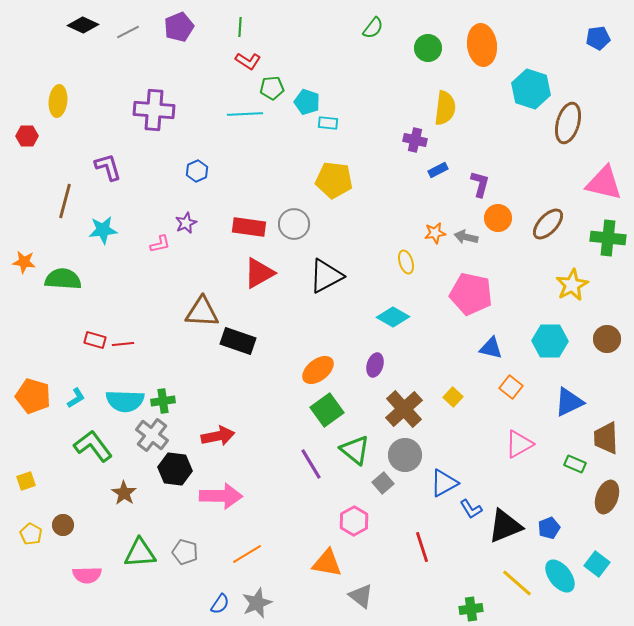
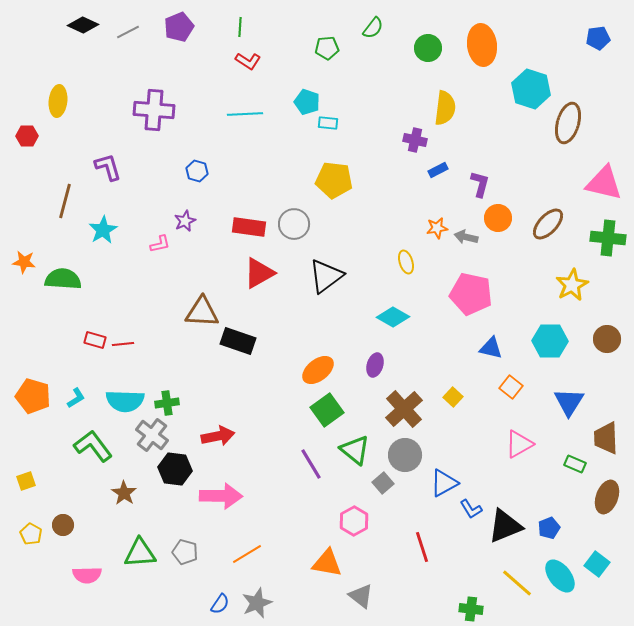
green pentagon at (272, 88): moved 55 px right, 40 px up
blue hexagon at (197, 171): rotated 20 degrees counterclockwise
purple star at (186, 223): moved 1 px left, 2 px up
cyan star at (103, 230): rotated 24 degrees counterclockwise
orange star at (435, 233): moved 2 px right, 5 px up
black triangle at (326, 276): rotated 9 degrees counterclockwise
green cross at (163, 401): moved 4 px right, 2 px down
blue triangle at (569, 402): rotated 32 degrees counterclockwise
green cross at (471, 609): rotated 15 degrees clockwise
